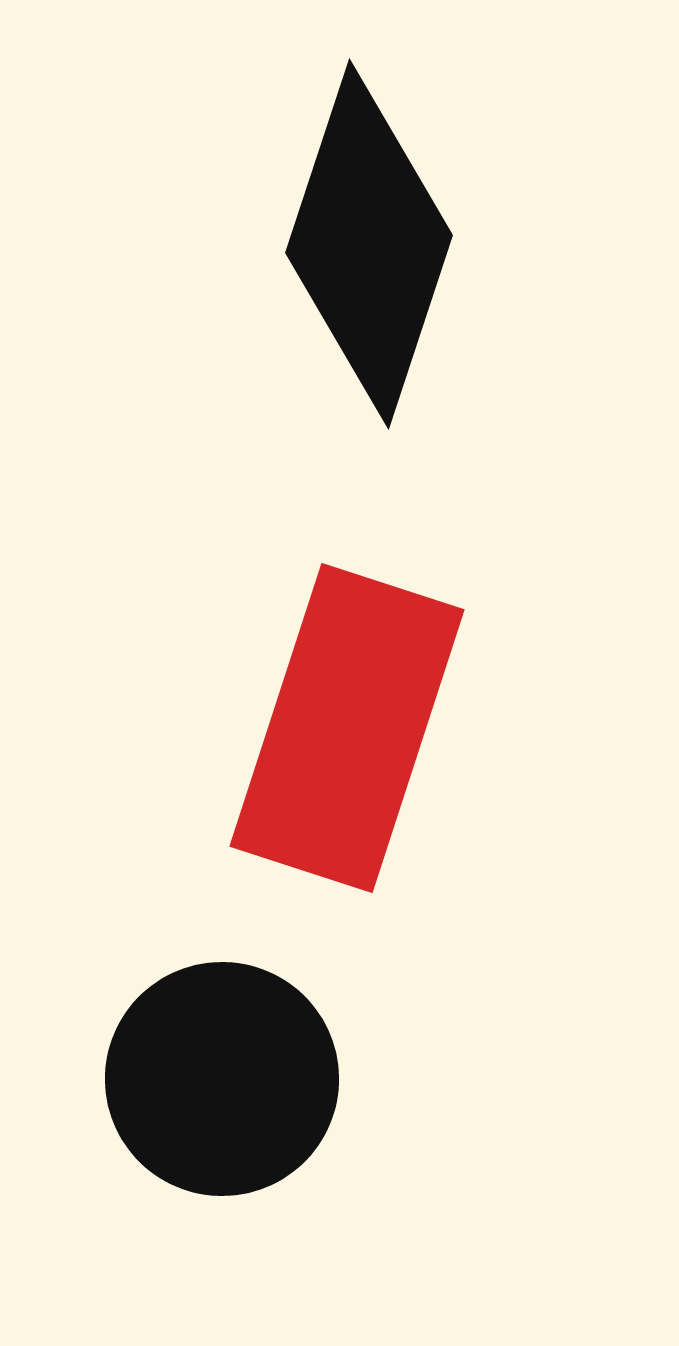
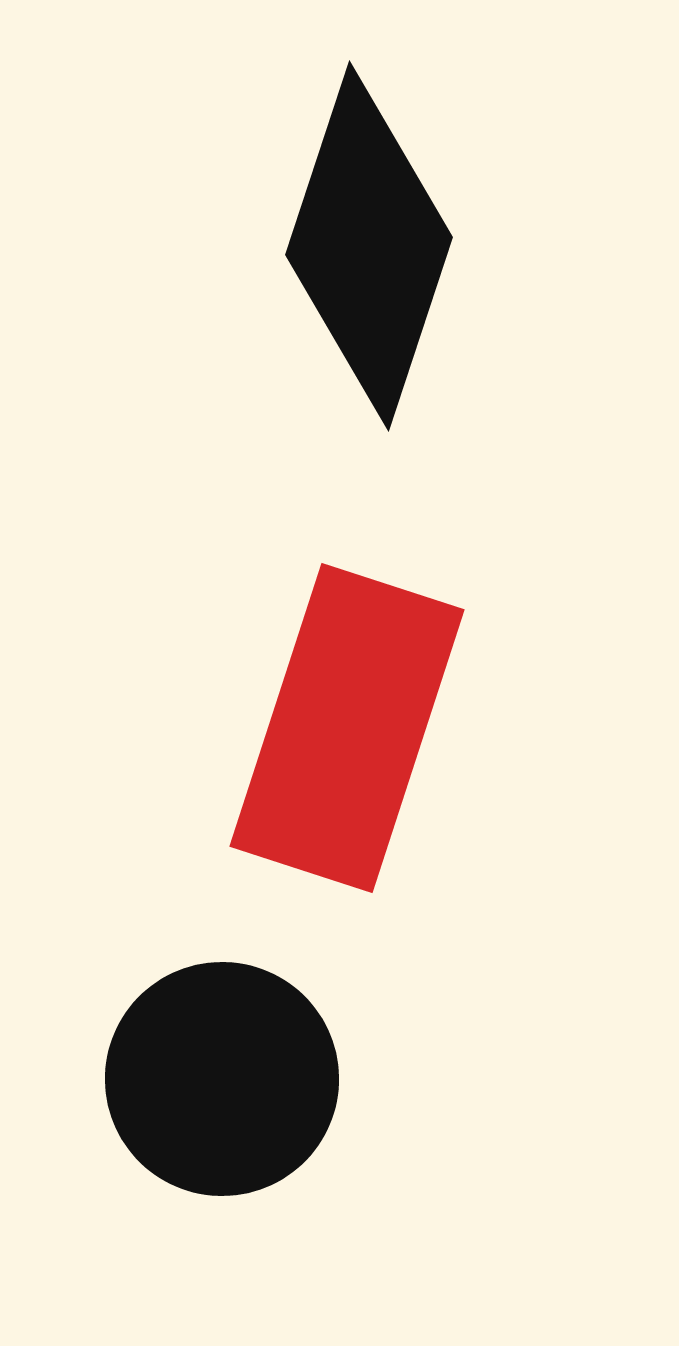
black diamond: moved 2 px down
